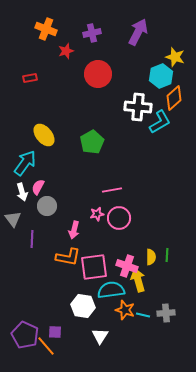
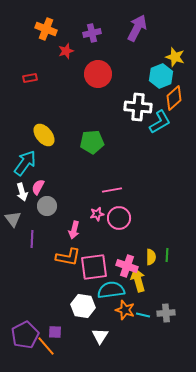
purple arrow: moved 1 px left, 4 px up
green pentagon: rotated 25 degrees clockwise
purple pentagon: rotated 20 degrees clockwise
